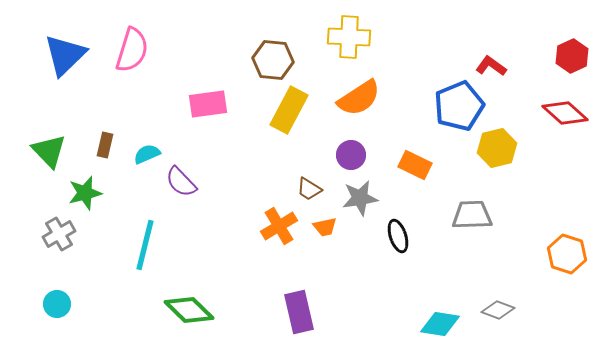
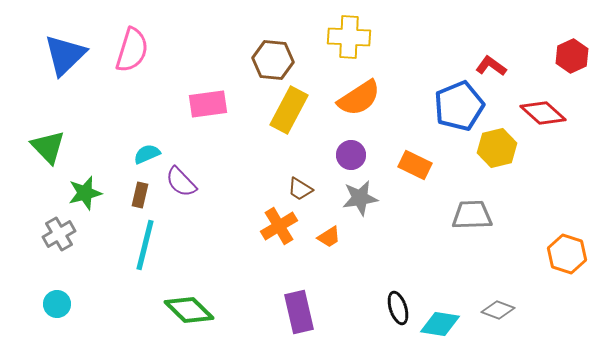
red diamond: moved 22 px left
brown rectangle: moved 35 px right, 50 px down
green triangle: moved 1 px left, 4 px up
brown trapezoid: moved 9 px left
orange trapezoid: moved 4 px right, 10 px down; rotated 20 degrees counterclockwise
black ellipse: moved 72 px down
